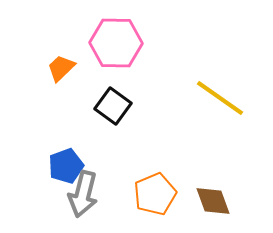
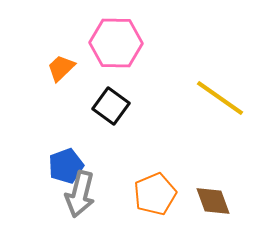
black square: moved 2 px left
gray arrow: moved 3 px left
